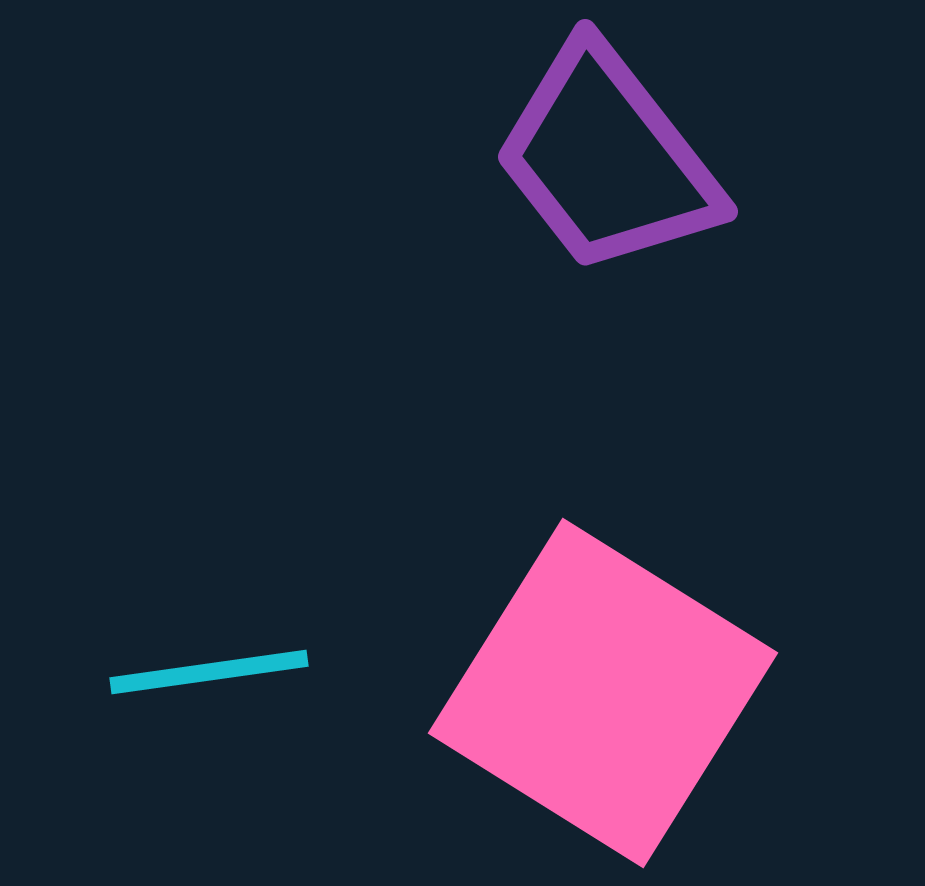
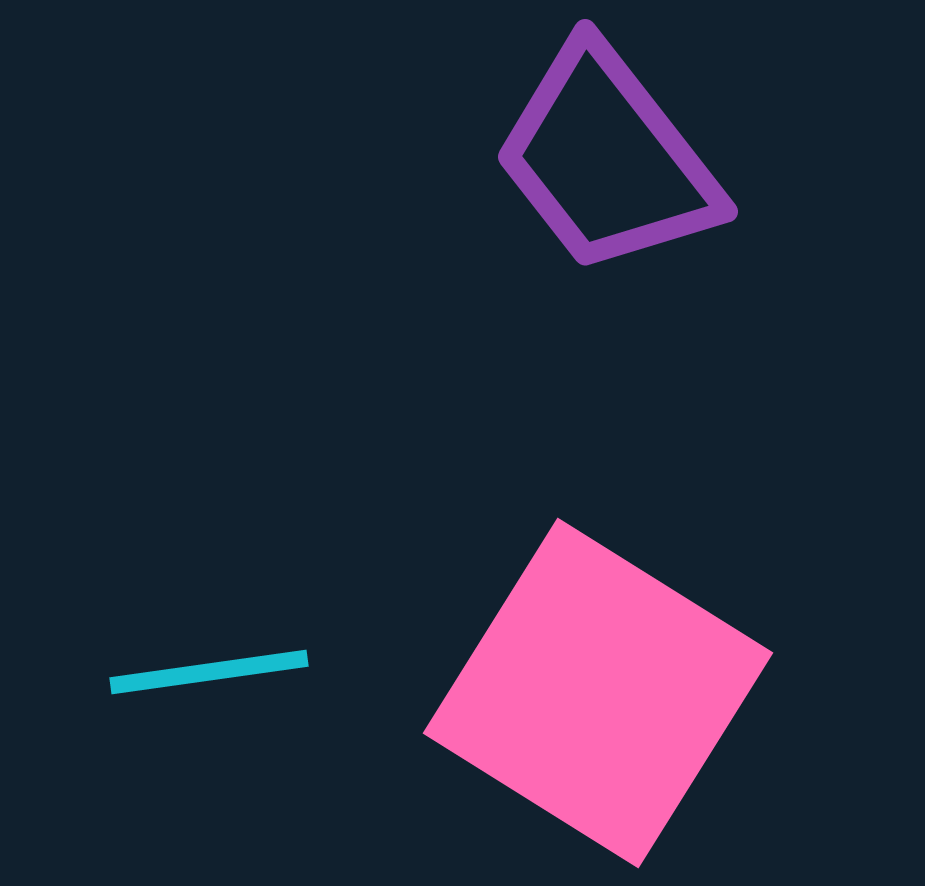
pink square: moved 5 px left
